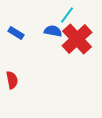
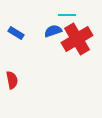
cyan line: rotated 54 degrees clockwise
blue semicircle: rotated 30 degrees counterclockwise
red cross: rotated 12 degrees clockwise
